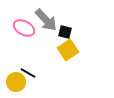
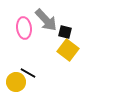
pink ellipse: rotated 55 degrees clockwise
yellow square: rotated 20 degrees counterclockwise
